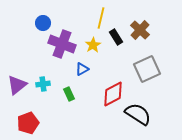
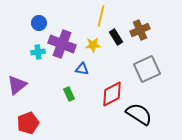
yellow line: moved 2 px up
blue circle: moved 4 px left
brown cross: rotated 24 degrees clockwise
yellow star: rotated 28 degrees clockwise
blue triangle: rotated 40 degrees clockwise
cyan cross: moved 5 px left, 32 px up
red diamond: moved 1 px left
black semicircle: moved 1 px right
